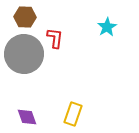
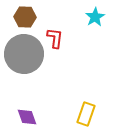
cyan star: moved 12 px left, 10 px up
yellow rectangle: moved 13 px right
